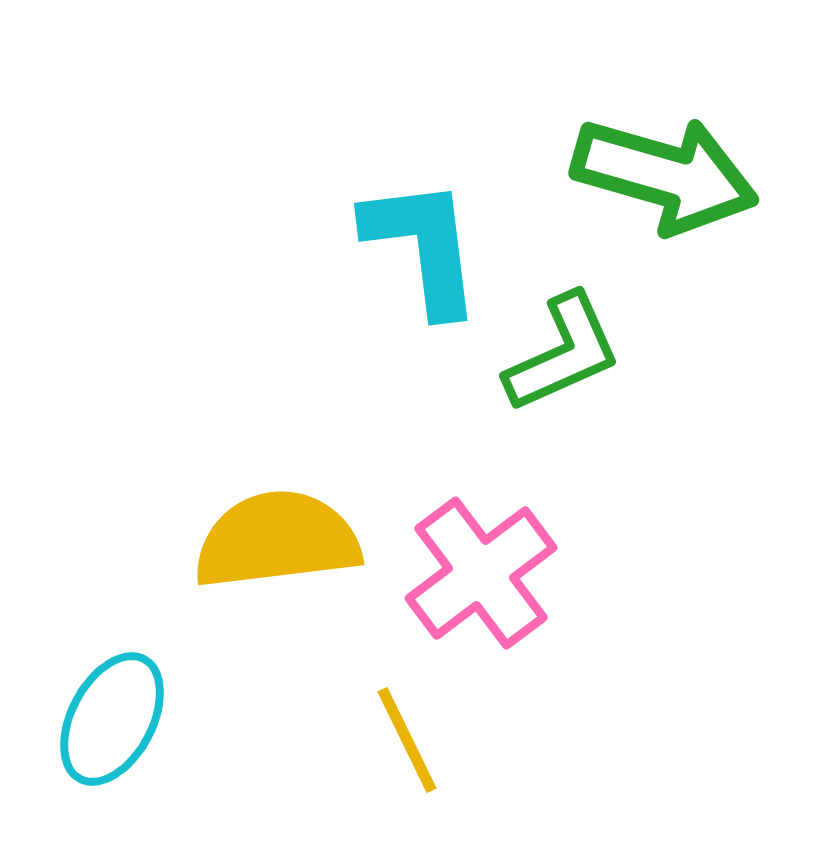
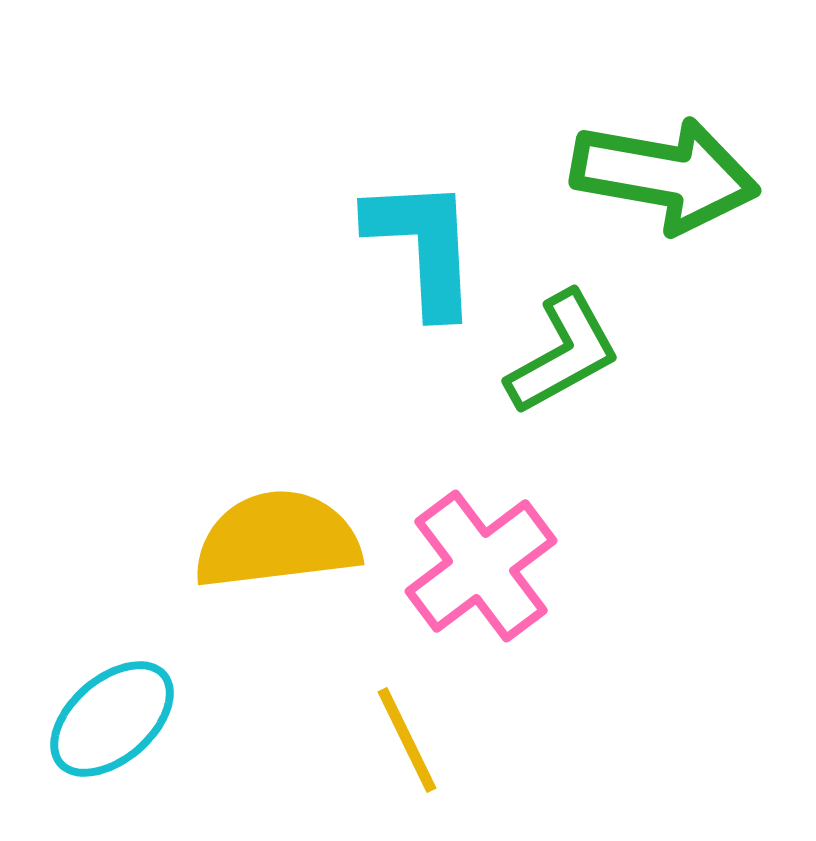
green arrow: rotated 6 degrees counterclockwise
cyan L-shape: rotated 4 degrees clockwise
green L-shape: rotated 5 degrees counterclockwise
pink cross: moved 7 px up
cyan ellipse: rotated 21 degrees clockwise
